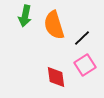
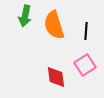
black line: moved 4 px right, 7 px up; rotated 42 degrees counterclockwise
